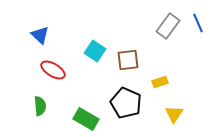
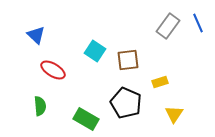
blue triangle: moved 4 px left
